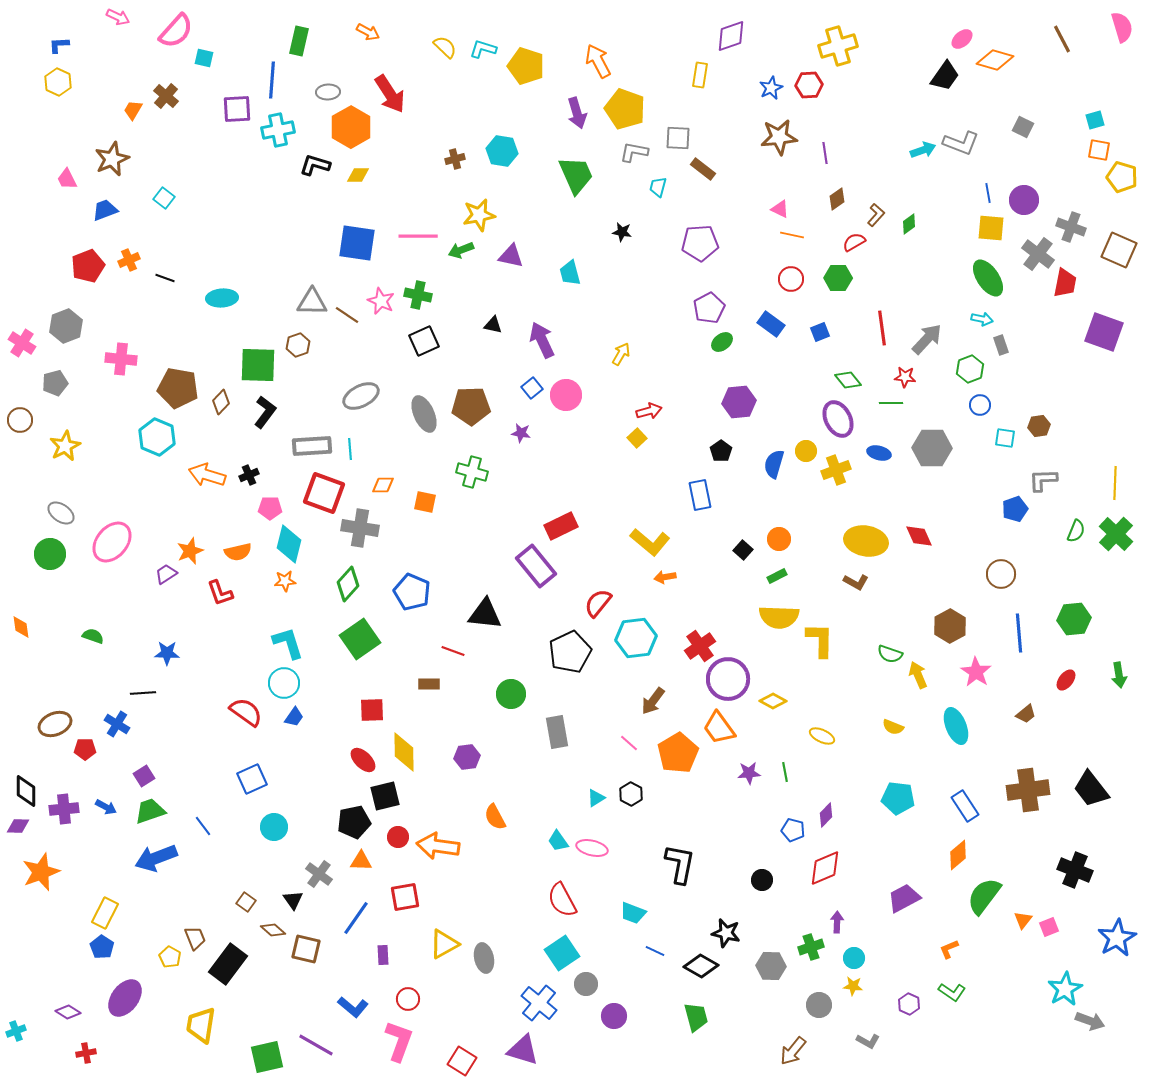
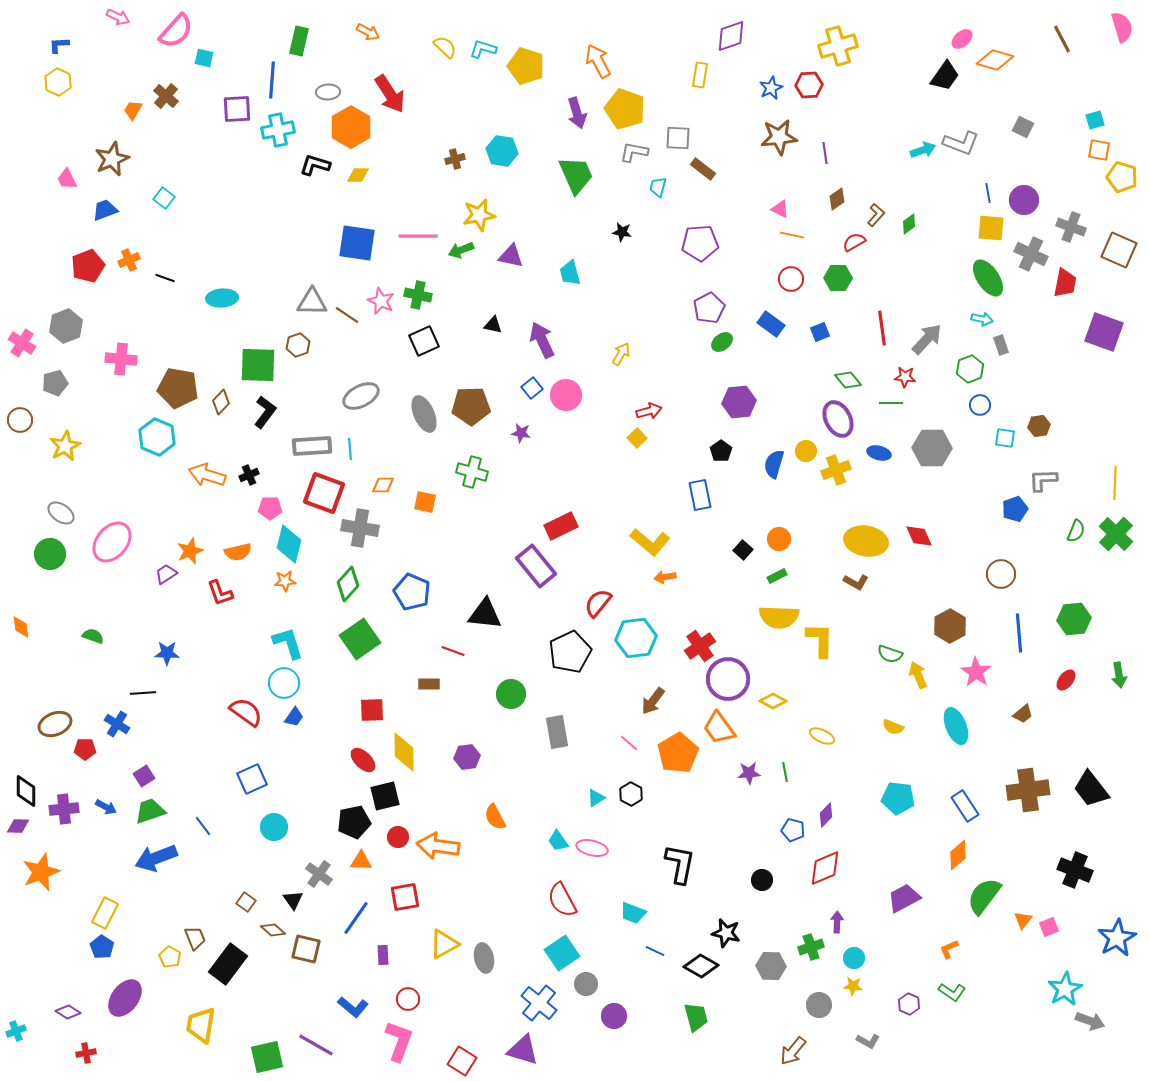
gray cross at (1038, 254): moved 7 px left; rotated 12 degrees counterclockwise
brown trapezoid at (1026, 714): moved 3 px left
